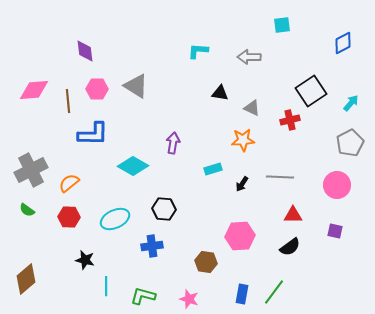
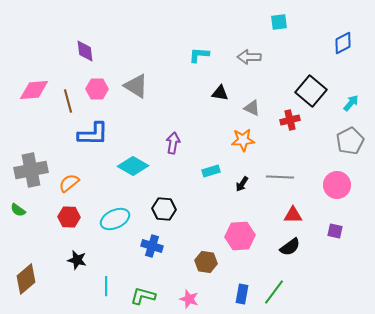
cyan square at (282, 25): moved 3 px left, 3 px up
cyan L-shape at (198, 51): moved 1 px right, 4 px down
black square at (311, 91): rotated 16 degrees counterclockwise
brown line at (68, 101): rotated 10 degrees counterclockwise
gray pentagon at (350, 143): moved 2 px up
cyan rectangle at (213, 169): moved 2 px left, 2 px down
gray cross at (31, 170): rotated 16 degrees clockwise
green semicircle at (27, 210): moved 9 px left
blue cross at (152, 246): rotated 25 degrees clockwise
black star at (85, 260): moved 8 px left
